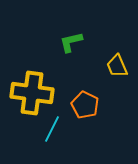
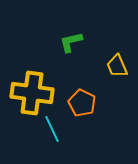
orange pentagon: moved 3 px left, 2 px up
cyan line: rotated 52 degrees counterclockwise
